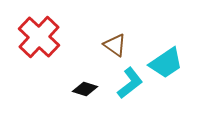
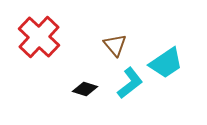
brown triangle: rotated 15 degrees clockwise
